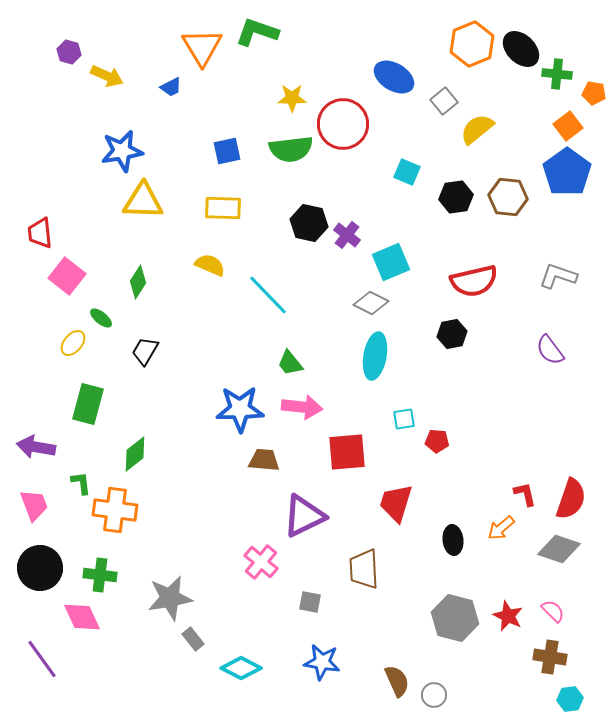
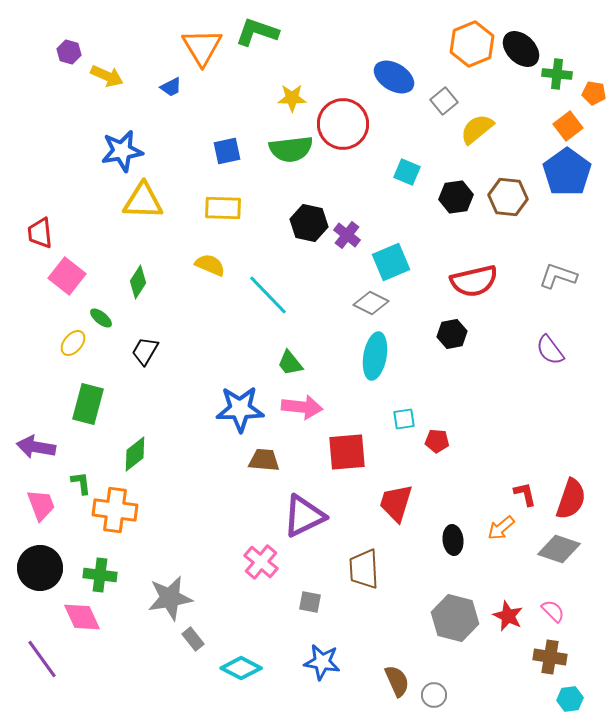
pink trapezoid at (34, 505): moved 7 px right
